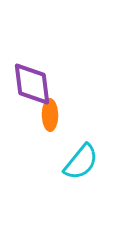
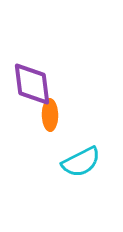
cyan semicircle: rotated 24 degrees clockwise
